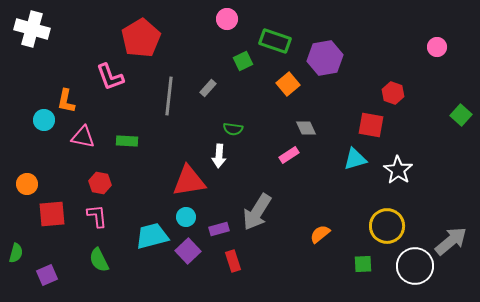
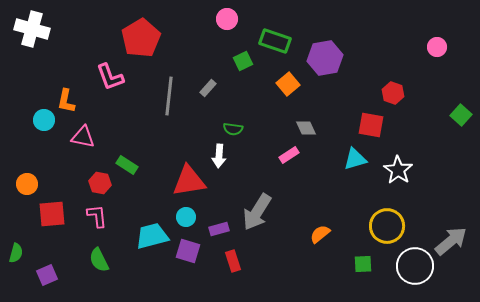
green rectangle at (127, 141): moved 24 px down; rotated 30 degrees clockwise
purple square at (188, 251): rotated 30 degrees counterclockwise
